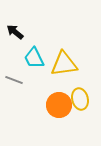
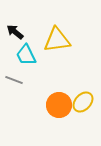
cyan trapezoid: moved 8 px left, 3 px up
yellow triangle: moved 7 px left, 24 px up
yellow ellipse: moved 3 px right, 3 px down; rotated 55 degrees clockwise
